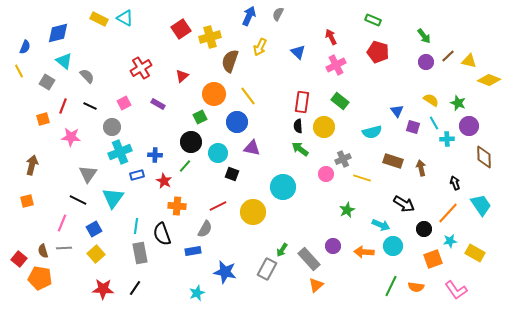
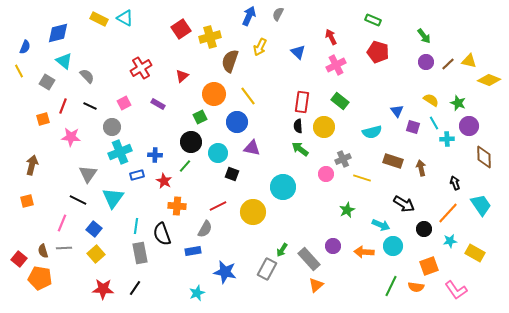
brown line at (448, 56): moved 8 px down
blue square at (94, 229): rotated 21 degrees counterclockwise
orange square at (433, 259): moved 4 px left, 7 px down
